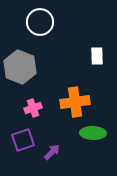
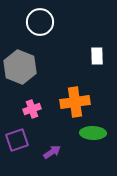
pink cross: moved 1 px left, 1 px down
purple square: moved 6 px left
purple arrow: rotated 12 degrees clockwise
